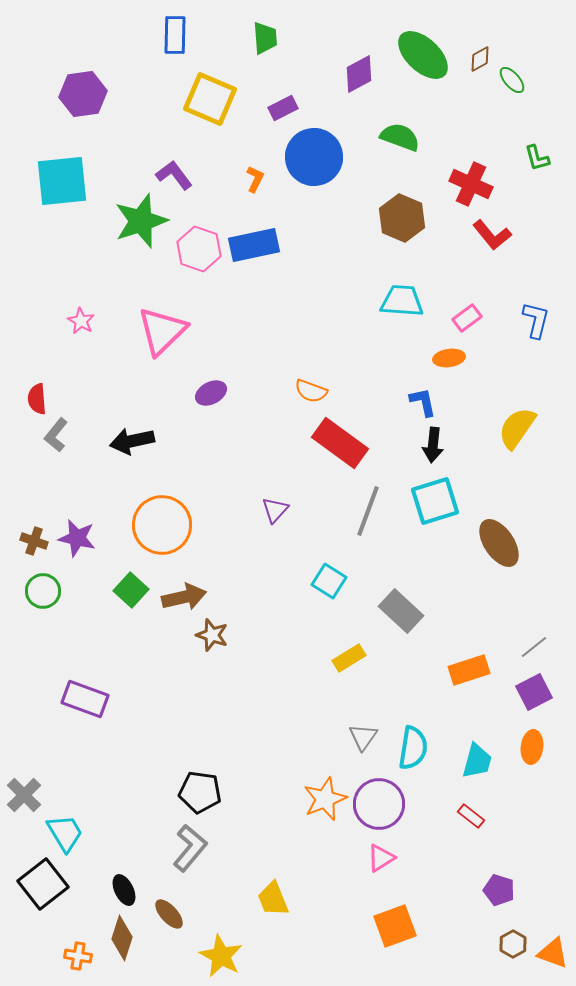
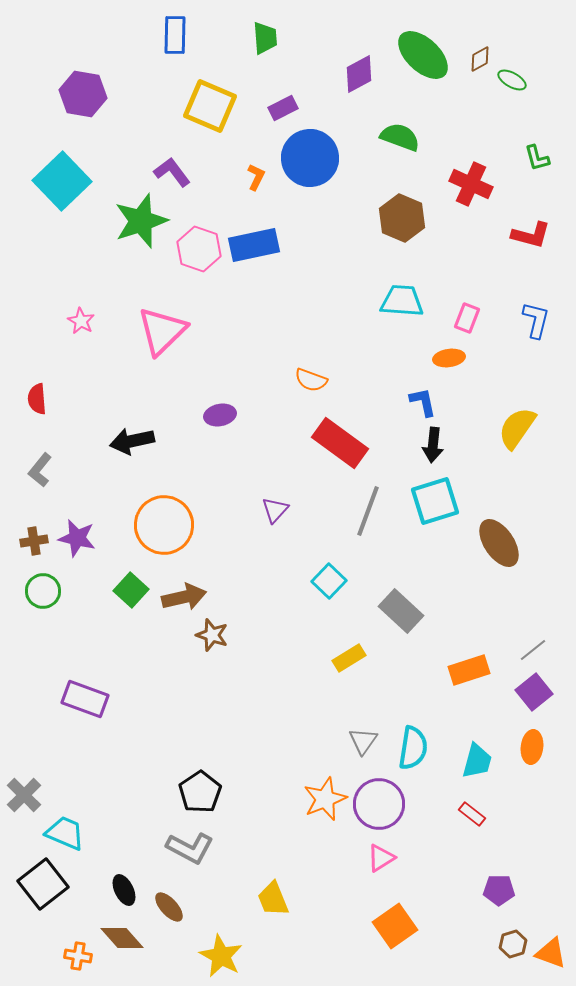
green ellipse at (512, 80): rotated 20 degrees counterclockwise
purple hexagon at (83, 94): rotated 18 degrees clockwise
yellow square at (210, 99): moved 7 px down
blue circle at (314, 157): moved 4 px left, 1 px down
purple L-shape at (174, 175): moved 2 px left, 3 px up
orange L-shape at (255, 179): moved 1 px right, 2 px up
cyan square at (62, 181): rotated 38 degrees counterclockwise
red L-shape at (492, 235): moved 39 px right; rotated 36 degrees counterclockwise
pink rectangle at (467, 318): rotated 32 degrees counterclockwise
orange semicircle at (311, 391): moved 11 px up
purple ellipse at (211, 393): moved 9 px right, 22 px down; rotated 16 degrees clockwise
gray L-shape at (56, 435): moved 16 px left, 35 px down
orange circle at (162, 525): moved 2 px right
brown cross at (34, 541): rotated 28 degrees counterclockwise
cyan square at (329, 581): rotated 12 degrees clockwise
gray line at (534, 647): moved 1 px left, 3 px down
purple square at (534, 692): rotated 12 degrees counterclockwise
gray triangle at (363, 737): moved 4 px down
black pentagon at (200, 792): rotated 30 degrees clockwise
red rectangle at (471, 816): moved 1 px right, 2 px up
cyan trapezoid at (65, 833): rotated 36 degrees counterclockwise
gray L-shape at (190, 848): rotated 78 degrees clockwise
purple pentagon at (499, 890): rotated 16 degrees counterclockwise
brown ellipse at (169, 914): moved 7 px up
orange square at (395, 926): rotated 15 degrees counterclockwise
brown diamond at (122, 938): rotated 60 degrees counterclockwise
brown hexagon at (513, 944): rotated 12 degrees clockwise
orange triangle at (553, 953): moved 2 px left
